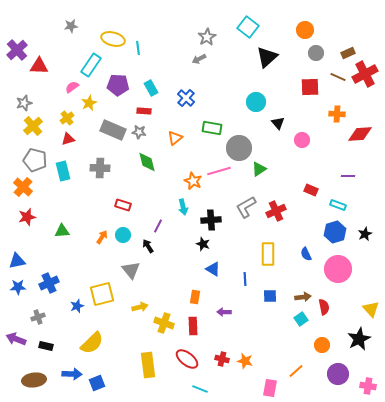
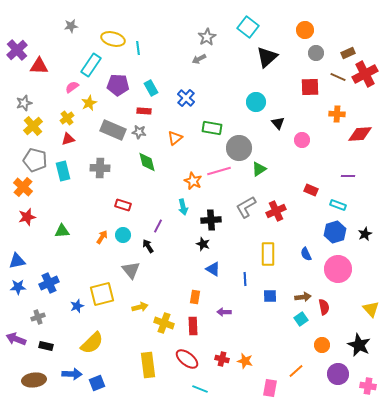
black star at (359, 339): moved 6 px down; rotated 20 degrees counterclockwise
